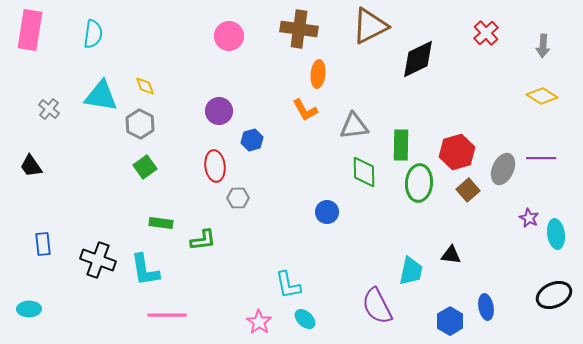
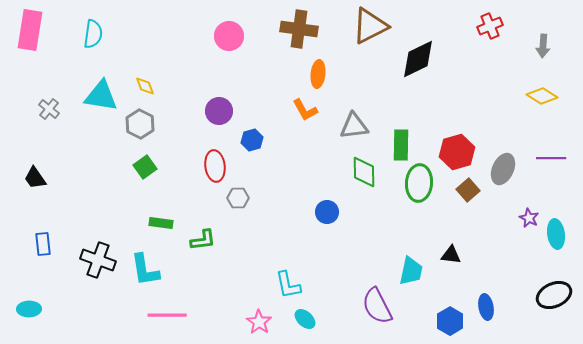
red cross at (486, 33): moved 4 px right, 7 px up; rotated 20 degrees clockwise
purple line at (541, 158): moved 10 px right
black trapezoid at (31, 166): moved 4 px right, 12 px down
